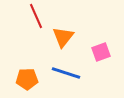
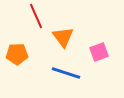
orange triangle: rotated 15 degrees counterclockwise
pink square: moved 2 px left
orange pentagon: moved 10 px left, 25 px up
